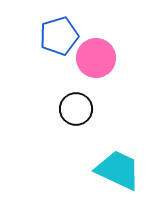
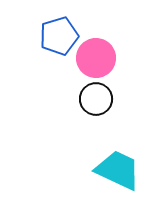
black circle: moved 20 px right, 10 px up
